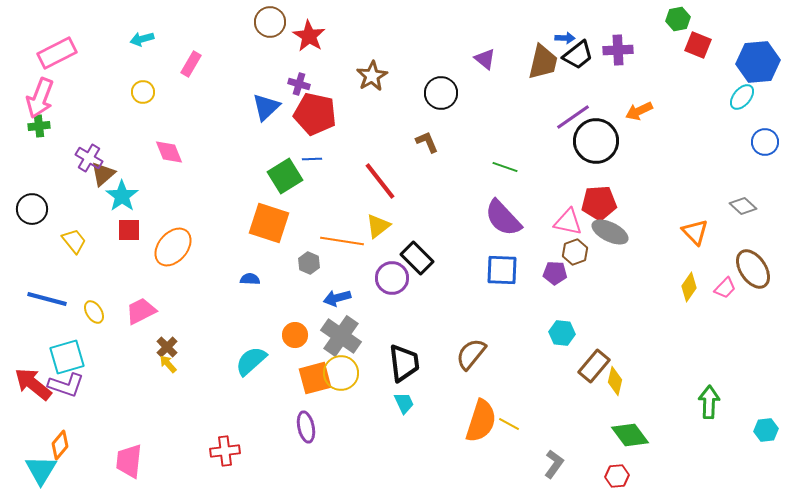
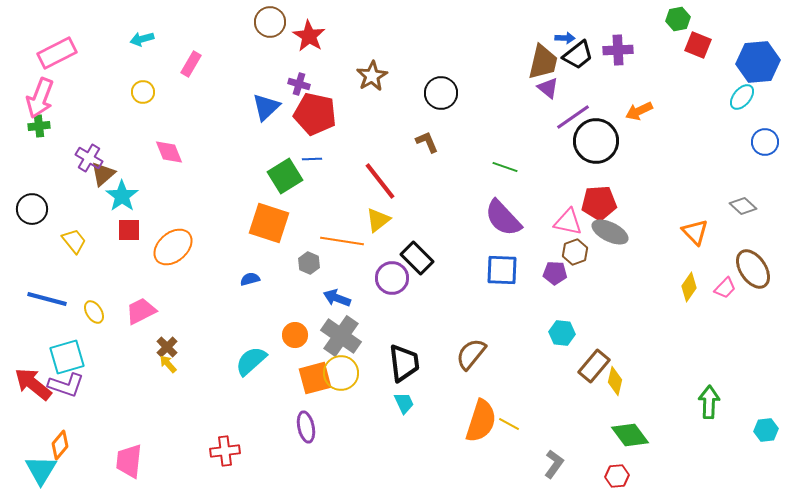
purple triangle at (485, 59): moved 63 px right, 29 px down
yellow triangle at (378, 226): moved 6 px up
orange ellipse at (173, 247): rotated 9 degrees clockwise
blue semicircle at (250, 279): rotated 18 degrees counterclockwise
blue arrow at (337, 298): rotated 36 degrees clockwise
